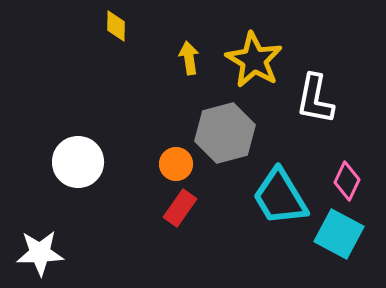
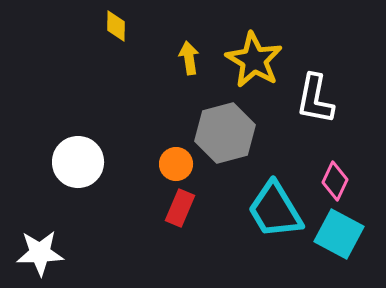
pink diamond: moved 12 px left
cyan trapezoid: moved 5 px left, 13 px down
red rectangle: rotated 12 degrees counterclockwise
